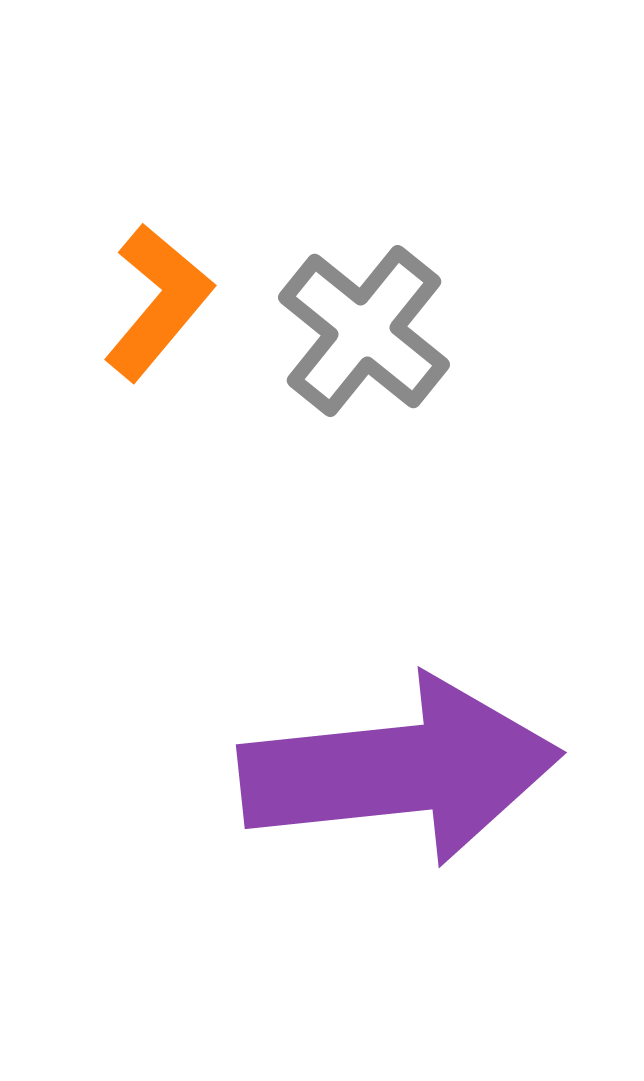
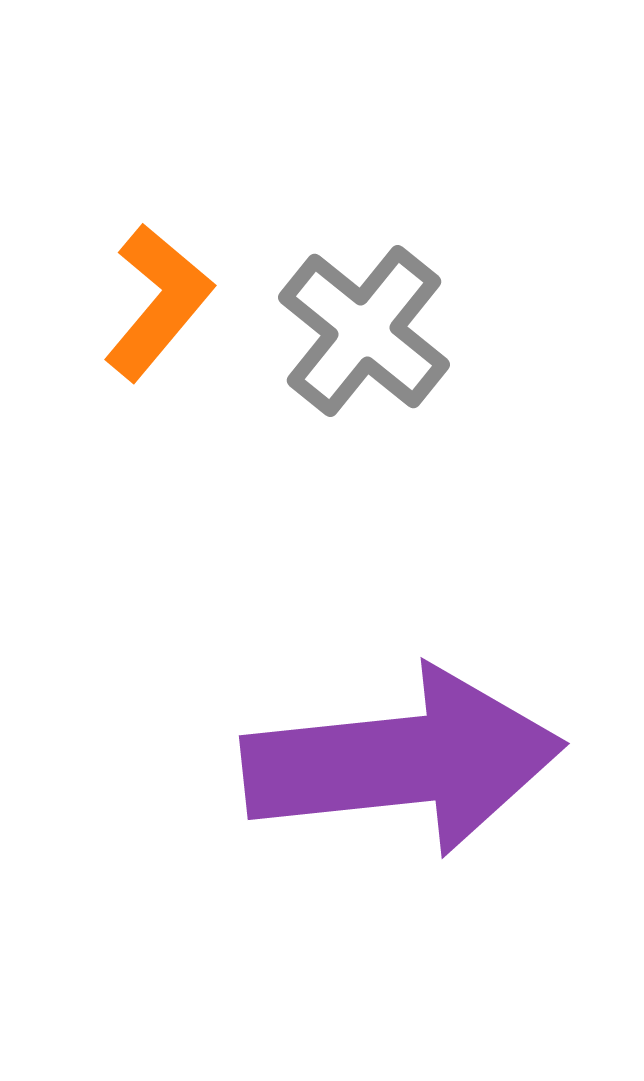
purple arrow: moved 3 px right, 9 px up
